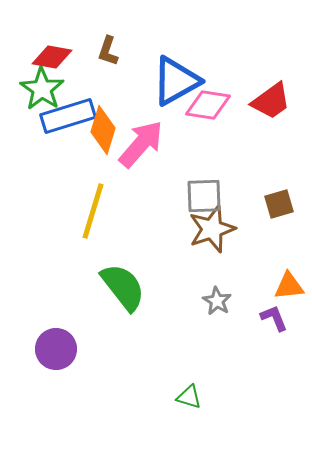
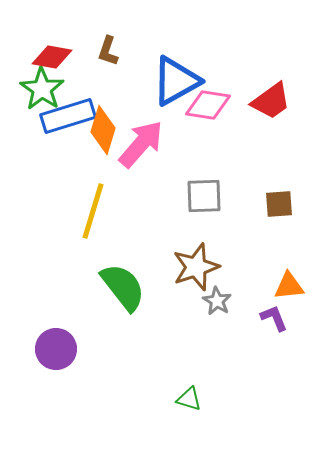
brown square: rotated 12 degrees clockwise
brown star: moved 16 px left, 38 px down
green triangle: moved 2 px down
